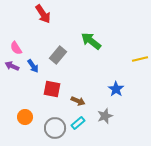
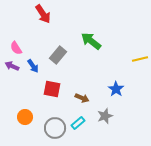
brown arrow: moved 4 px right, 3 px up
